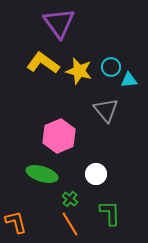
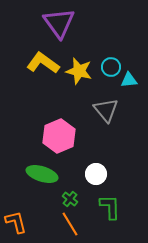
green L-shape: moved 6 px up
